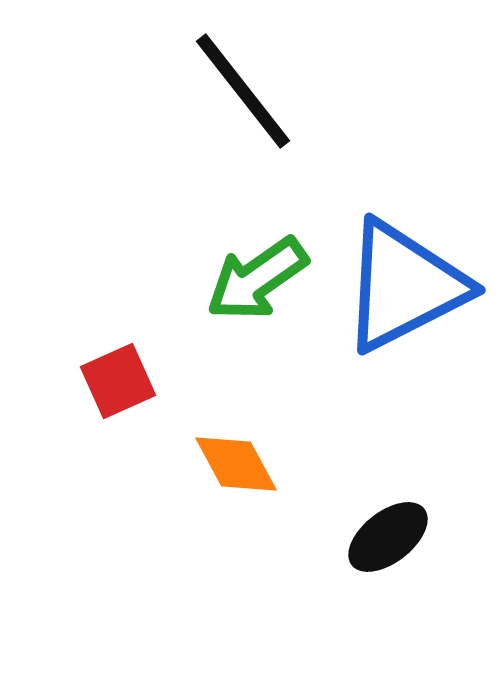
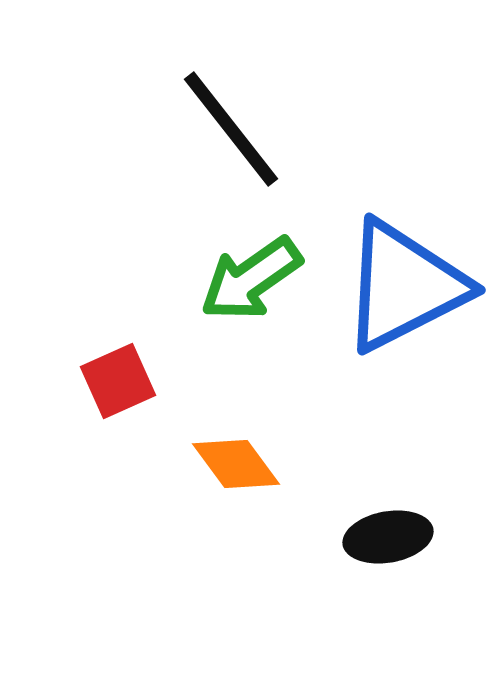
black line: moved 12 px left, 38 px down
green arrow: moved 6 px left
orange diamond: rotated 8 degrees counterclockwise
black ellipse: rotated 28 degrees clockwise
